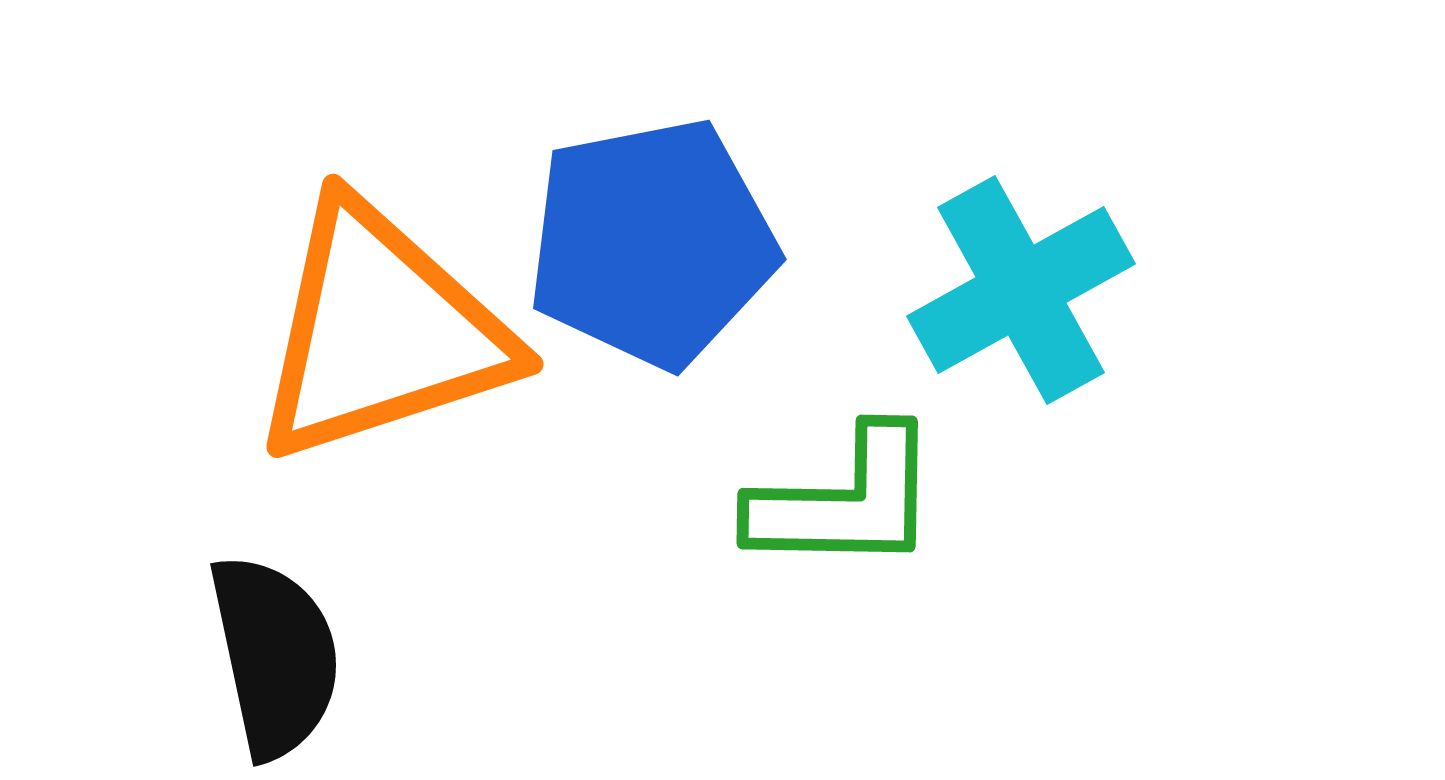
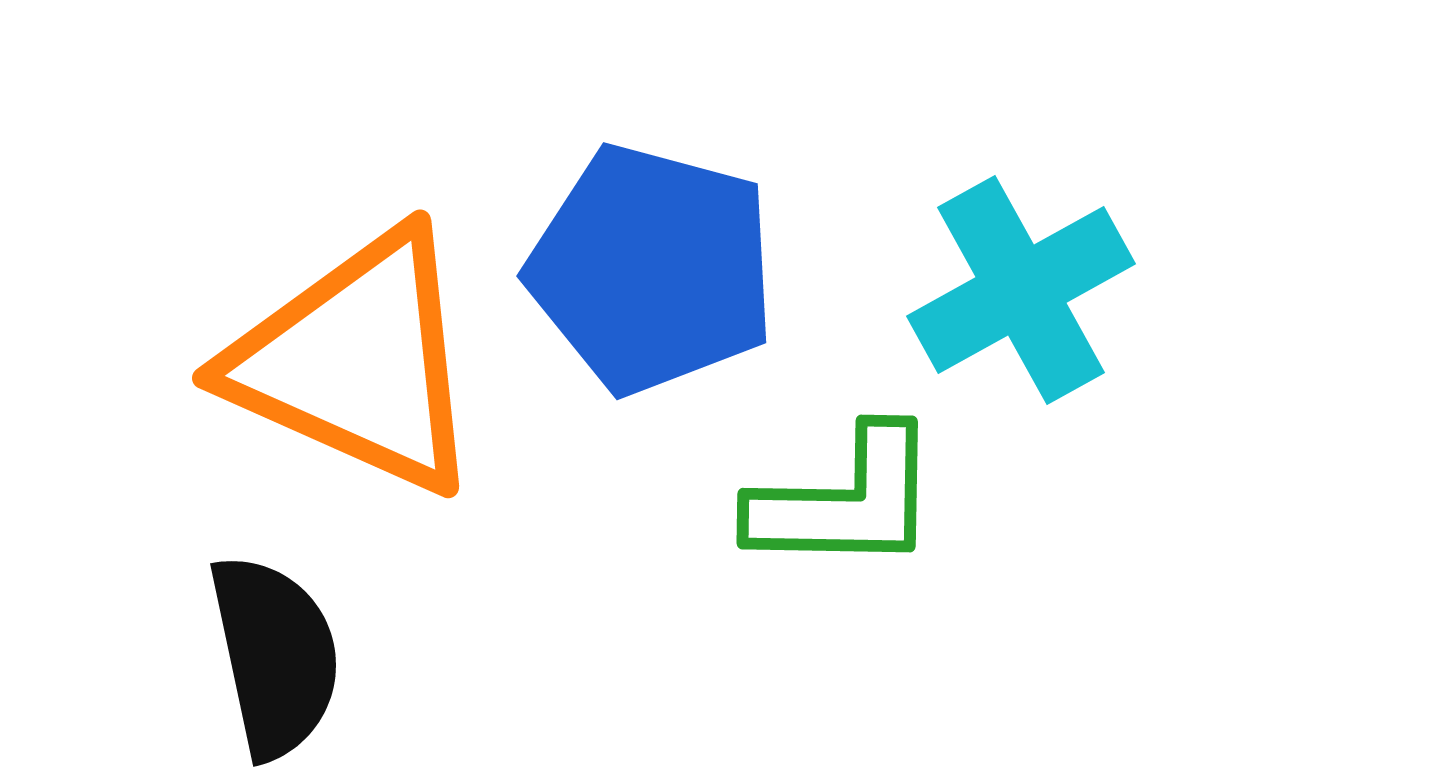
blue pentagon: moved 26 px down; rotated 26 degrees clockwise
orange triangle: moved 24 px left, 30 px down; rotated 42 degrees clockwise
